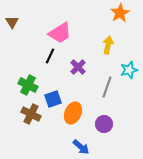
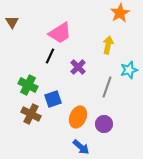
orange ellipse: moved 5 px right, 4 px down
